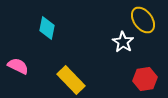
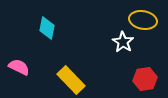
yellow ellipse: rotated 44 degrees counterclockwise
pink semicircle: moved 1 px right, 1 px down
